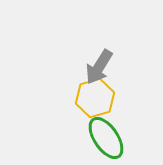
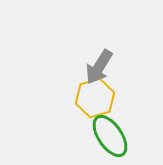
green ellipse: moved 4 px right, 2 px up
